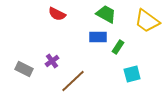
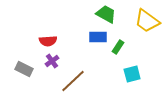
red semicircle: moved 9 px left, 27 px down; rotated 30 degrees counterclockwise
